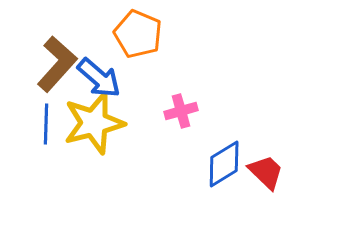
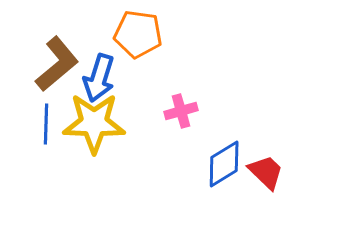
orange pentagon: rotated 15 degrees counterclockwise
brown L-shape: rotated 8 degrees clockwise
blue arrow: rotated 66 degrees clockwise
yellow star: rotated 16 degrees clockwise
